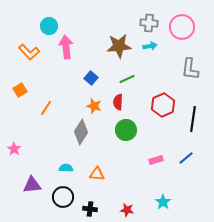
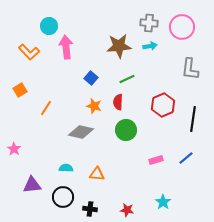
gray diamond: rotated 70 degrees clockwise
